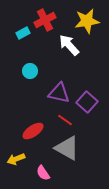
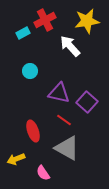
white arrow: moved 1 px right, 1 px down
red line: moved 1 px left
red ellipse: rotated 75 degrees counterclockwise
